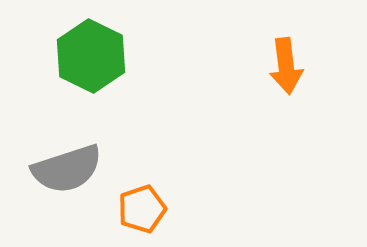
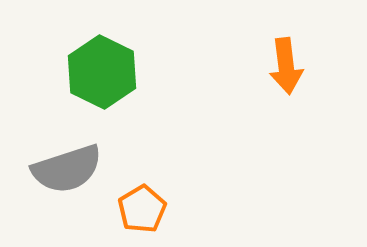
green hexagon: moved 11 px right, 16 px down
orange pentagon: rotated 12 degrees counterclockwise
